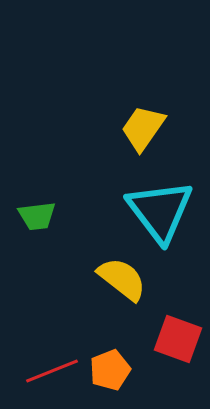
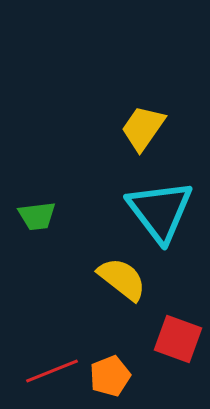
orange pentagon: moved 6 px down
